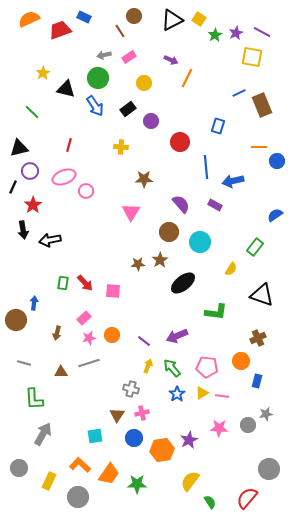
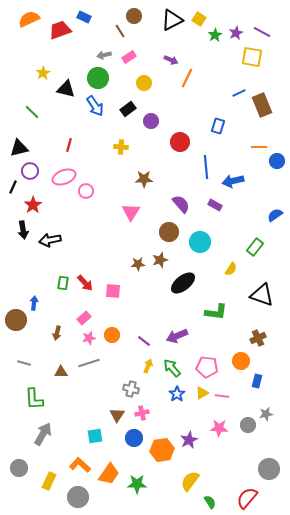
brown star at (160, 260): rotated 14 degrees clockwise
